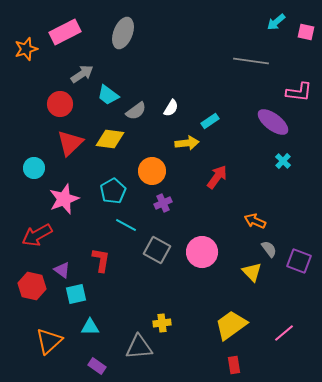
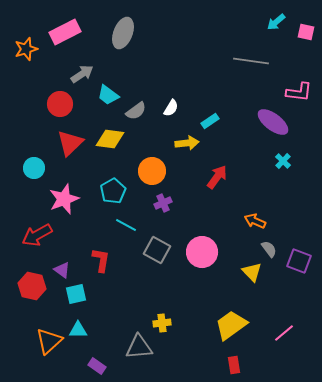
cyan triangle at (90, 327): moved 12 px left, 3 px down
